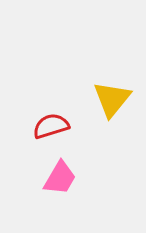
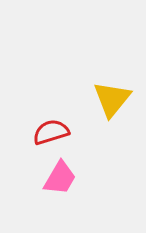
red semicircle: moved 6 px down
